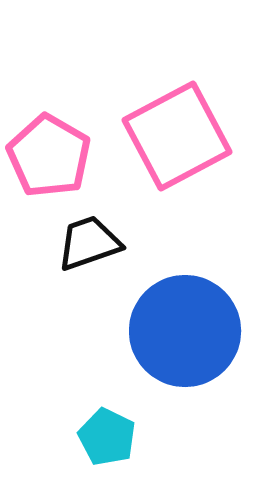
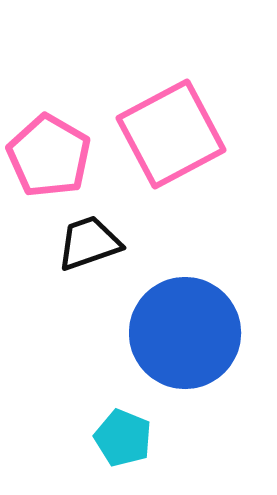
pink square: moved 6 px left, 2 px up
blue circle: moved 2 px down
cyan pentagon: moved 16 px right, 1 px down; rotated 4 degrees counterclockwise
